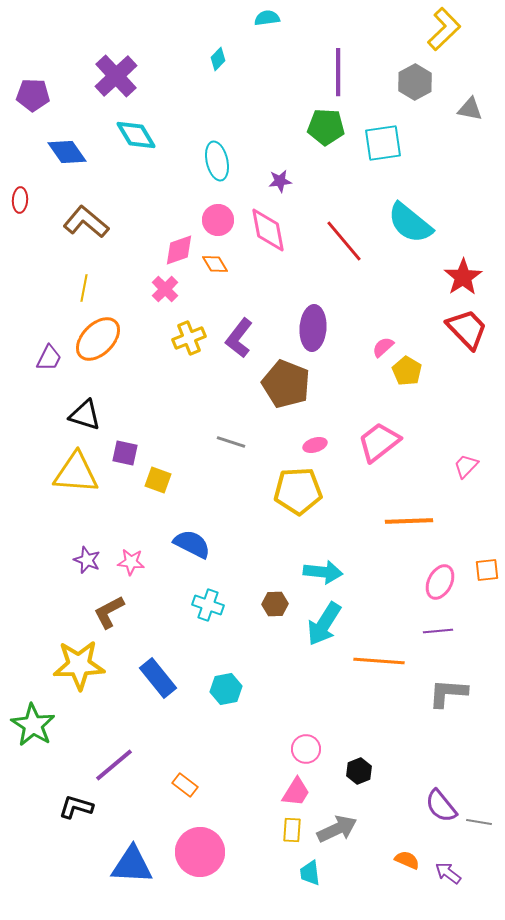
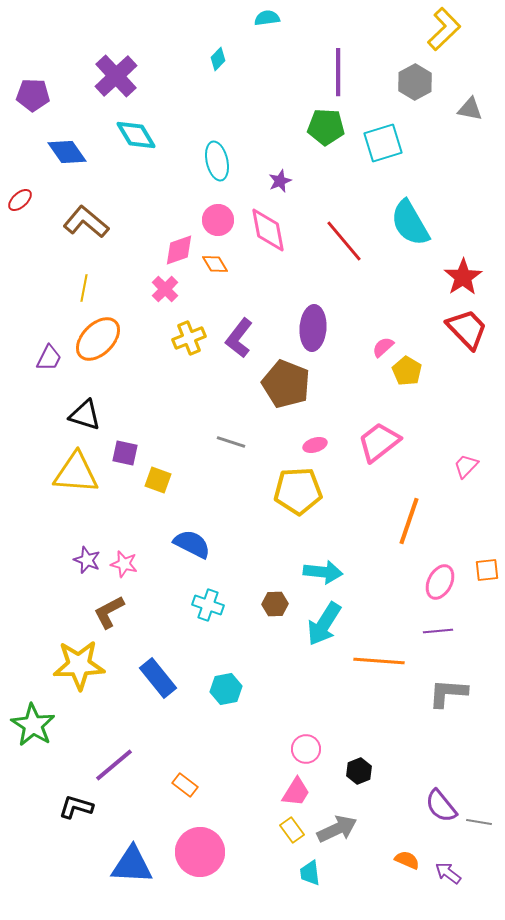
cyan square at (383, 143): rotated 9 degrees counterclockwise
purple star at (280, 181): rotated 15 degrees counterclockwise
red ellipse at (20, 200): rotated 45 degrees clockwise
cyan semicircle at (410, 223): rotated 21 degrees clockwise
orange line at (409, 521): rotated 69 degrees counterclockwise
pink star at (131, 562): moved 7 px left, 2 px down; rotated 8 degrees clockwise
yellow rectangle at (292, 830): rotated 40 degrees counterclockwise
